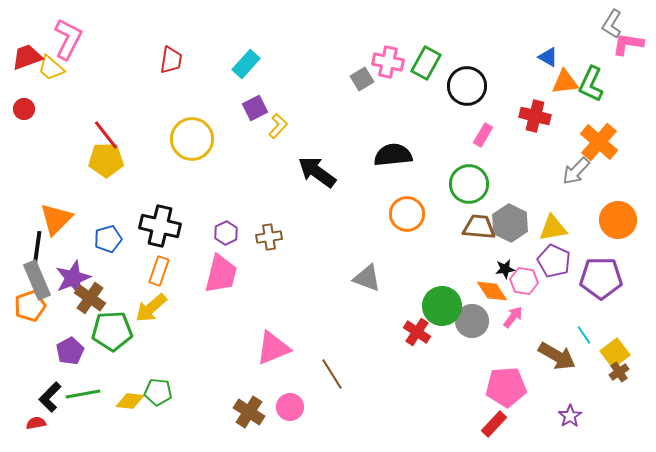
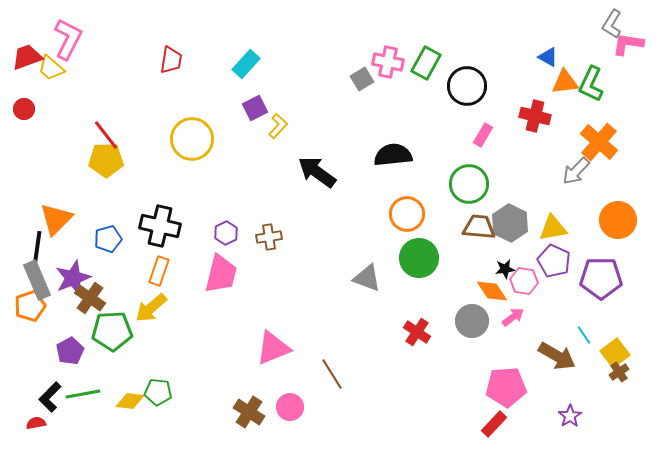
green circle at (442, 306): moved 23 px left, 48 px up
pink arrow at (513, 317): rotated 15 degrees clockwise
